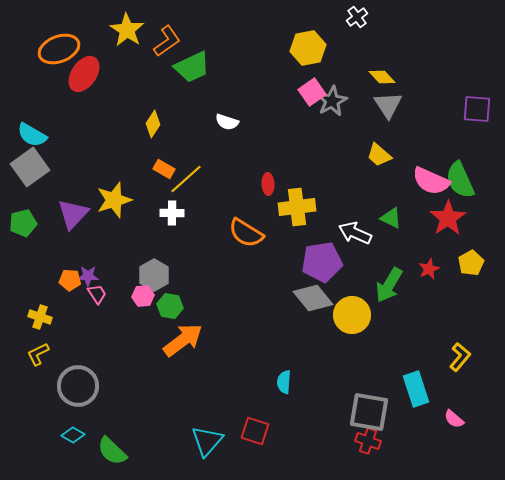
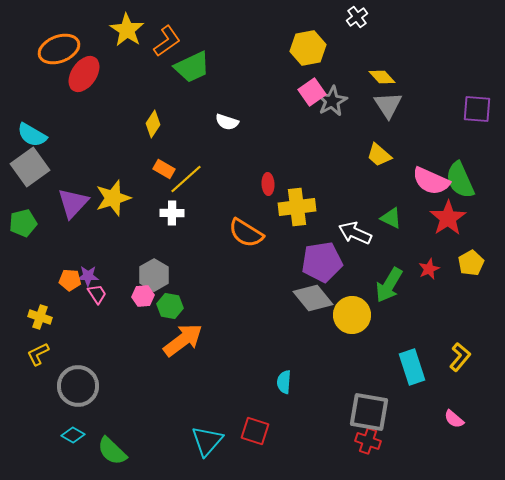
yellow star at (114, 200): moved 1 px left, 2 px up
purple triangle at (73, 214): moved 11 px up
cyan rectangle at (416, 389): moved 4 px left, 22 px up
